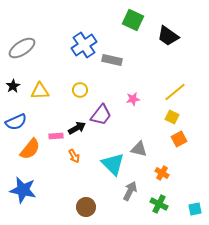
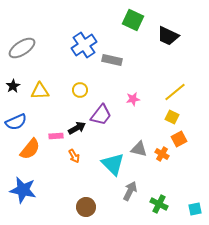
black trapezoid: rotated 10 degrees counterclockwise
orange cross: moved 19 px up
